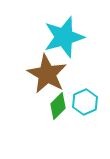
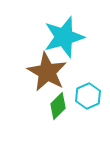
brown star: moved 2 px up
cyan hexagon: moved 3 px right, 6 px up
